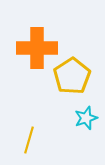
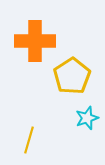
orange cross: moved 2 px left, 7 px up
cyan star: moved 1 px right
